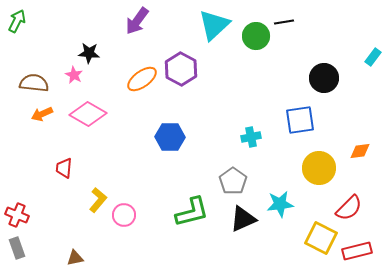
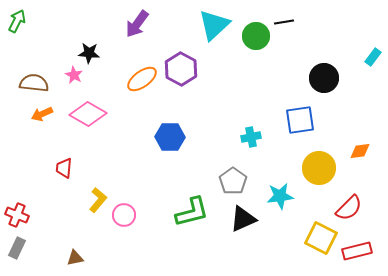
purple arrow: moved 3 px down
cyan star: moved 8 px up
gray rectangle: rotated 45 degrees clockwise
